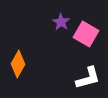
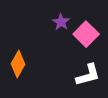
pink square: rotated 15 degrees clockwise
white L-shape: moved 3 px up
